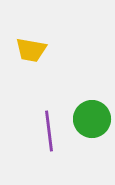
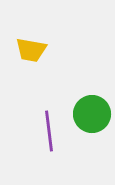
green circle: moved 5 px up
